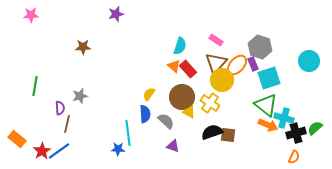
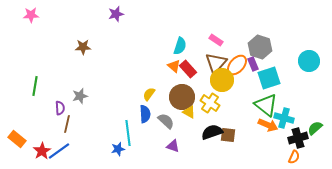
black cross: moved 2 px right, 5 px down
blue star: rotated 16 degrees counterclockwise
